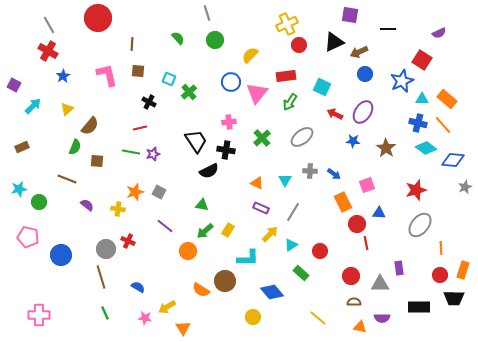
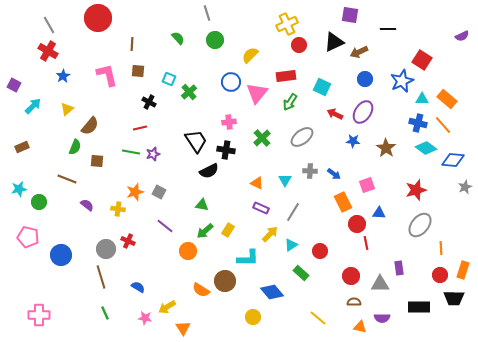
purple semicircle at (439, 33): moved 23 px right, 3 px down
blue circle at (365, 74): moved 5 px down
